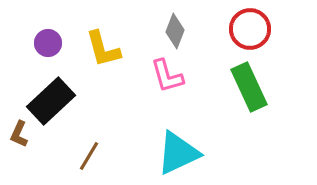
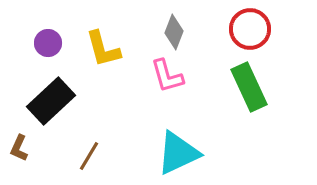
gray diamond: moved 1 px left, 1 px down
brown L-shape: moved 14 px down
